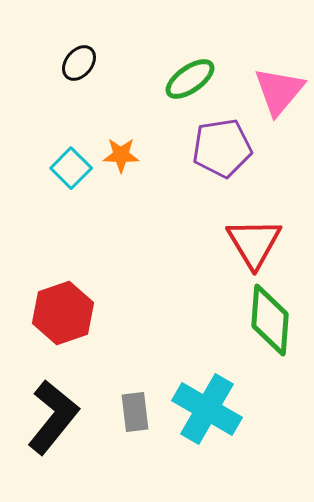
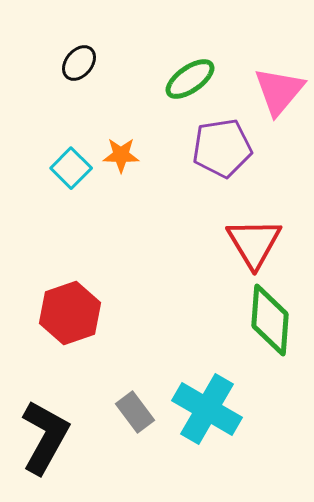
red hexagon: moved 7 px right
gray rectangle: rotated 30 degrees counterclockwise
black L-shape: moved 8 px left, 20 px down; rotated 10 degrees counterclockwise
